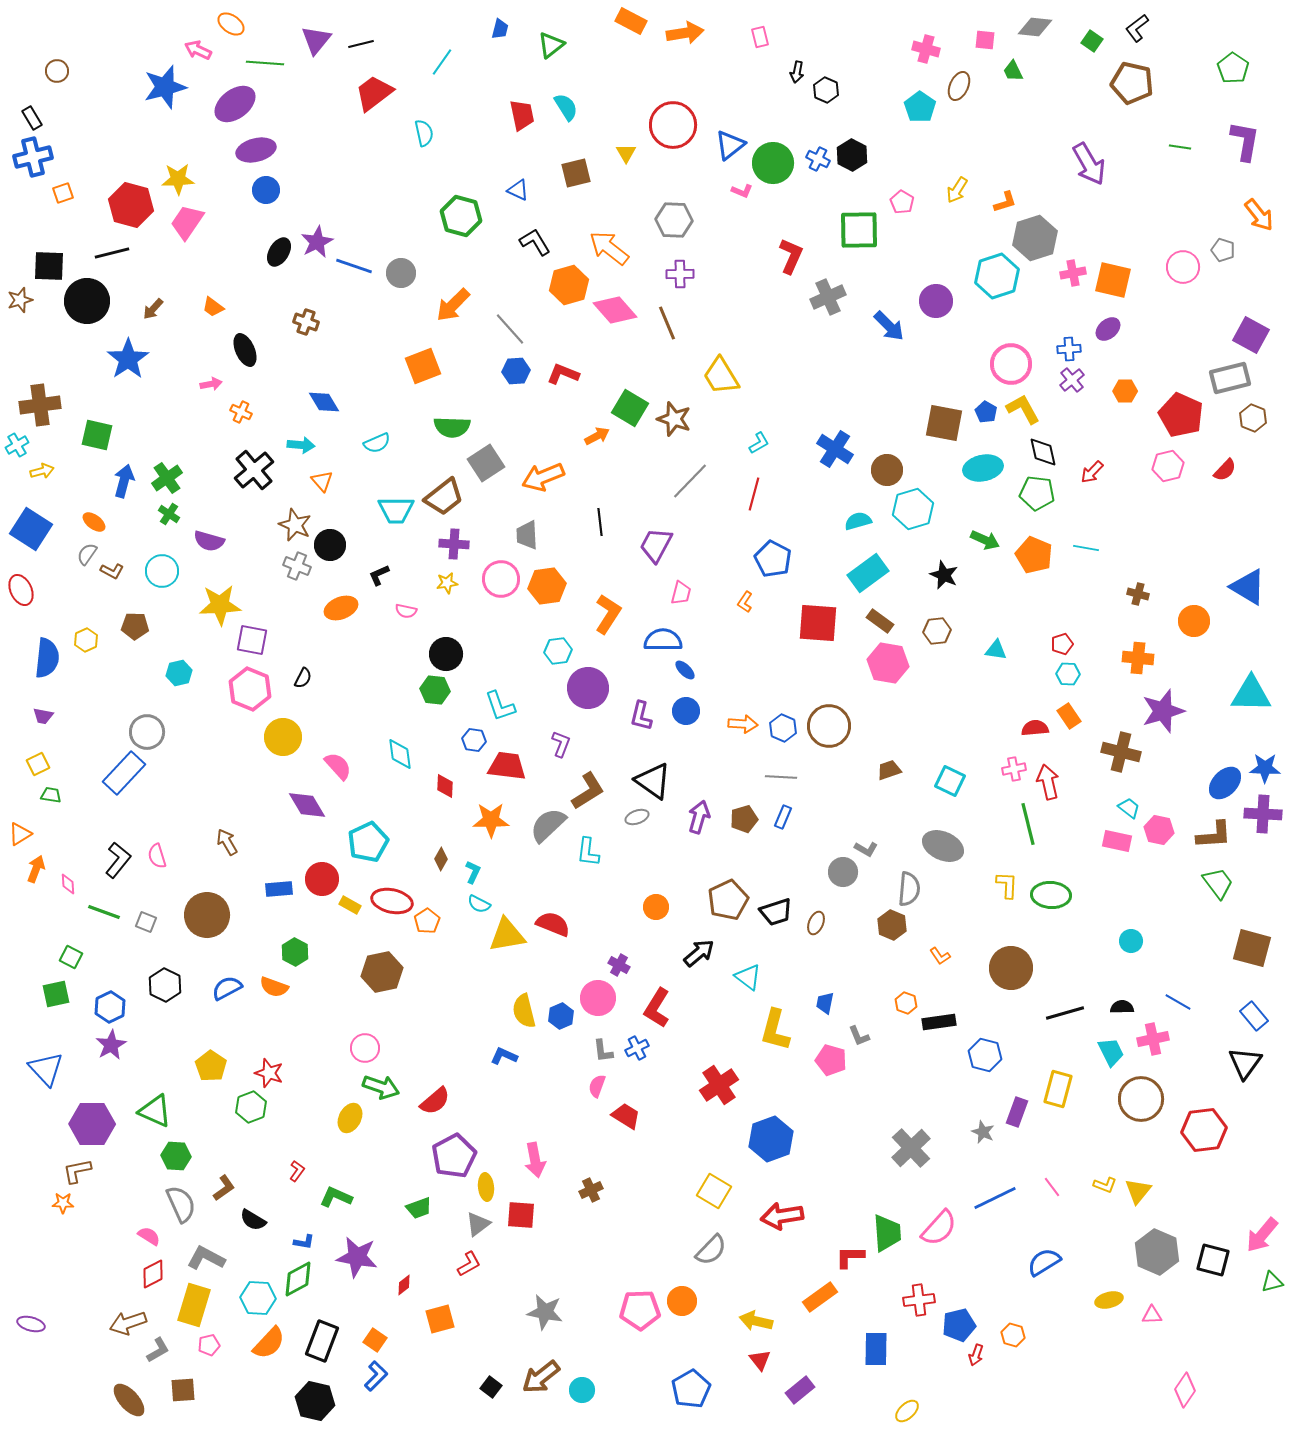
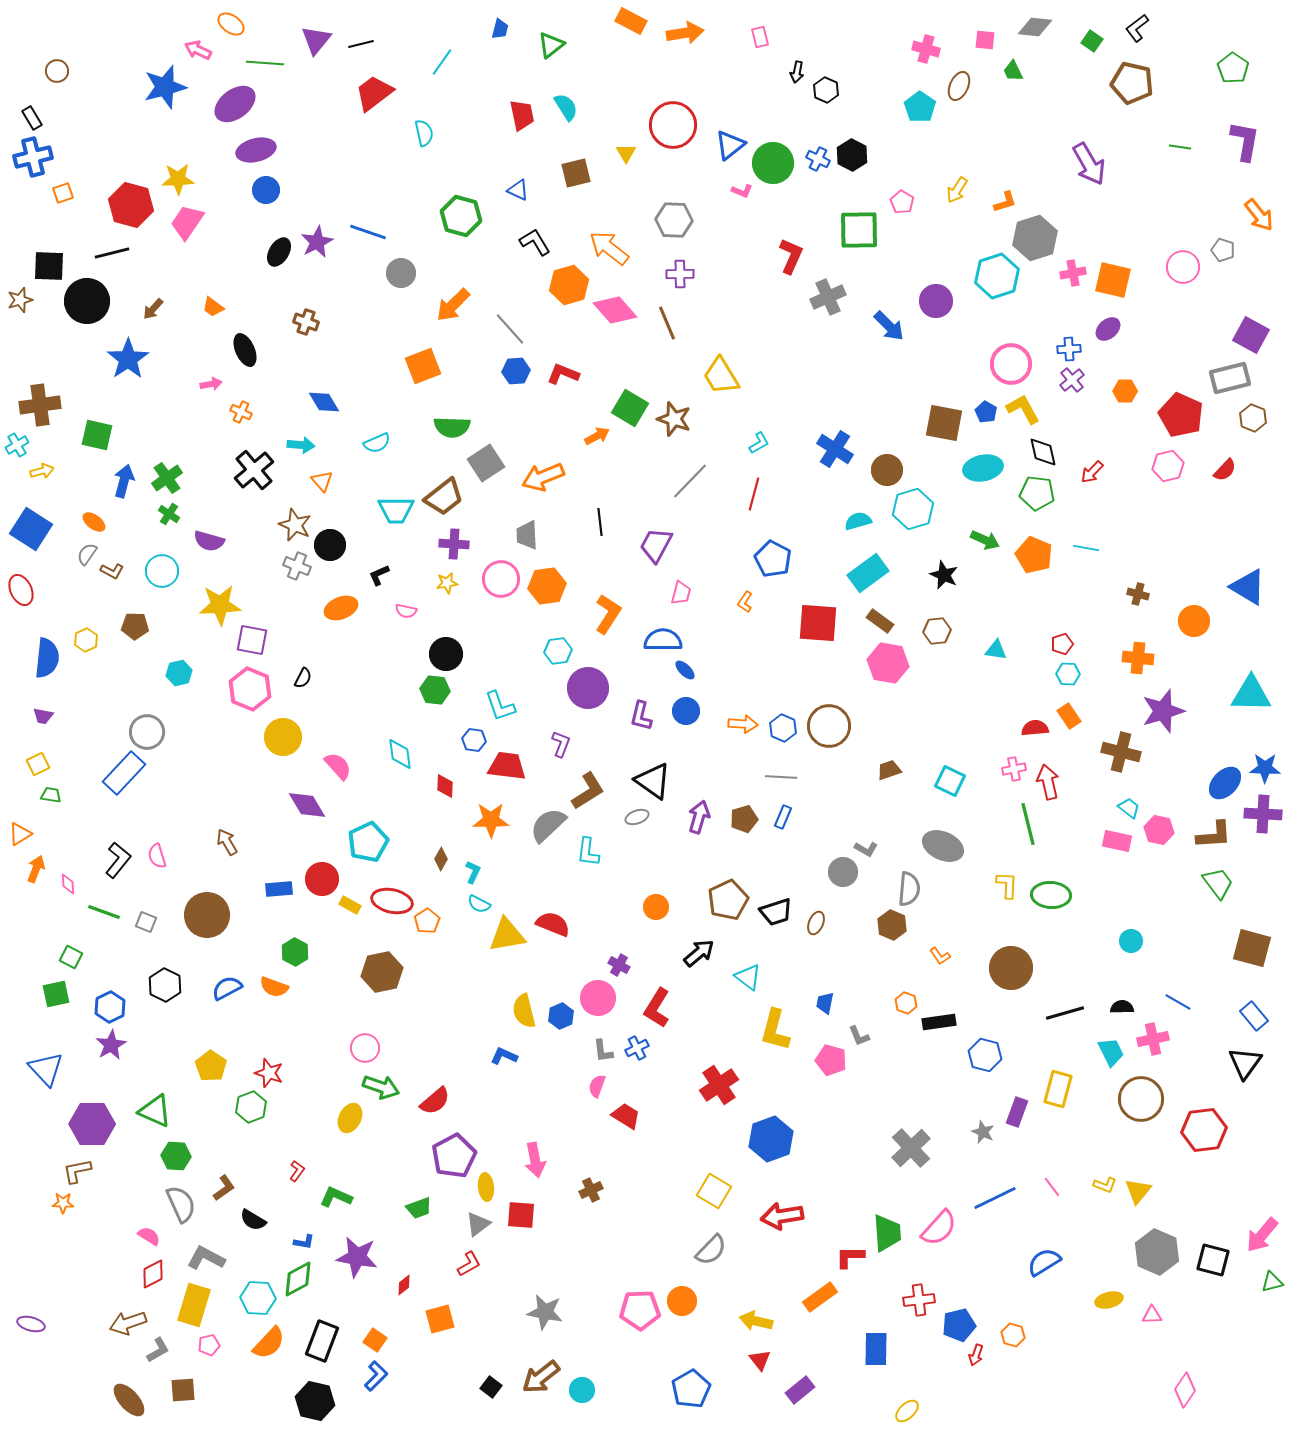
blue line at (354, 266): moved 14 px right, 34 px up
